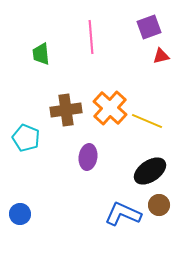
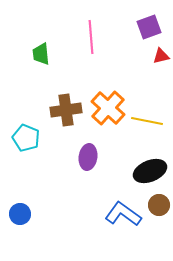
orange cross: moved 2 px left
yellow line: rotated 12 degrees counterclockwise
black ellipse: rotated 12 degrees clockwise
blue L-shape: rotated 12 degrees clockwise
